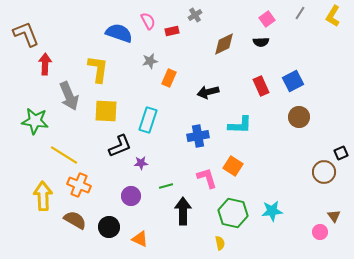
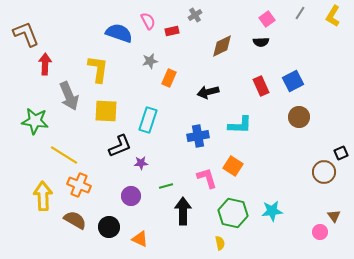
brown diamond at (224, 44): moved 2 px left, 2 px down
